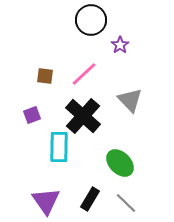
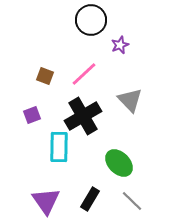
purple star: rotated 12 degrees clockwise
brown square: rotated 12 degrees clockwise
black cross: rotated 18 degrees clockwise
green ellipse: moved 1 px left
gray line: moved 6 px right, 2 px up
